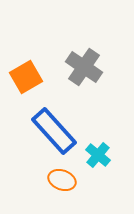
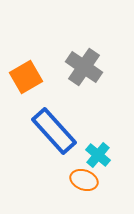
orange ellipse: moved 22 px right
